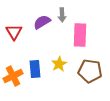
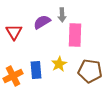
pink rectangle: moved 5 px left
blue rectangle: moved 1 px right, 1 px down
